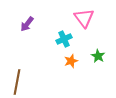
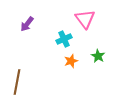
pink triangle: moved 1 px right, 1 px down
